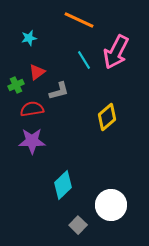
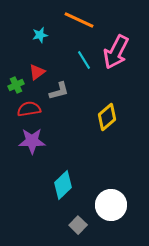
cyan star: moved 11 px right, 3 px up
red semicircle: moved 3 px left
